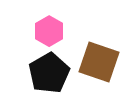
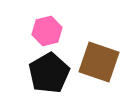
pink hexagon: moved 2 px left; rotated 16 degrees clockwise
